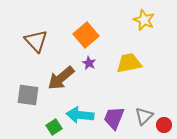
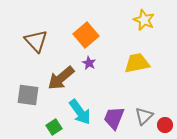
yellow trapezoid: moved 8 px right
cyan arrow: moved 3 px up; rotated 132 degrees counterclockwise
red circle: moved 1 px right
